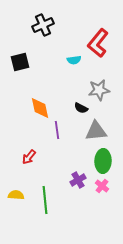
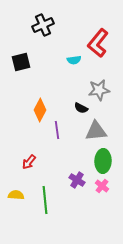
black square: moved 1 px right
orange diamond: moved 2 px down; rotated 40 degrees clockwise
red arrow: moved 5 px down
purple cross: moved 1 px left; rotated 28 degrees counterclockwise
